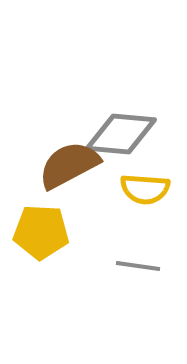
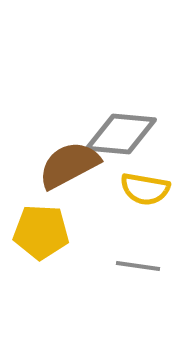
yellow semicircle: rotated 6 degrees clockwise
